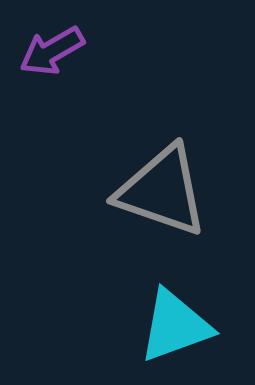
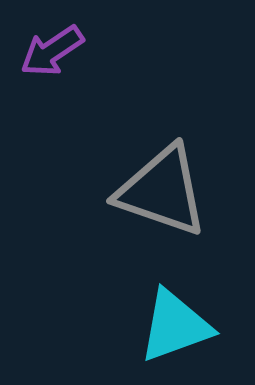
purple arrow: rotated 4 degrees counterclockwise
